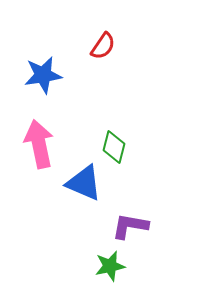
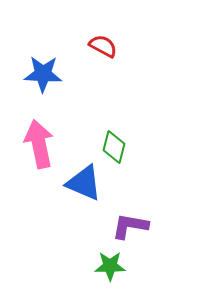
red semicircle: rotated 96 degrees counterclockwise
blue star: moved 1 px up; rotated 12 degrees clockwise
green star: rotated 12 degrees clockwise
